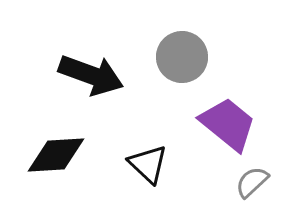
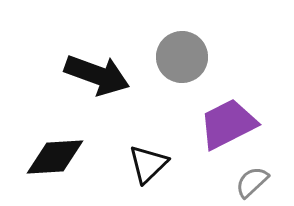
black arrow: moved 6 px right
purple trapezoid: rotated 66 degrees counterclockwise
black diamond: moved 1 px left, 2 px down
black triangle: rotated 33 degrees clockwise
